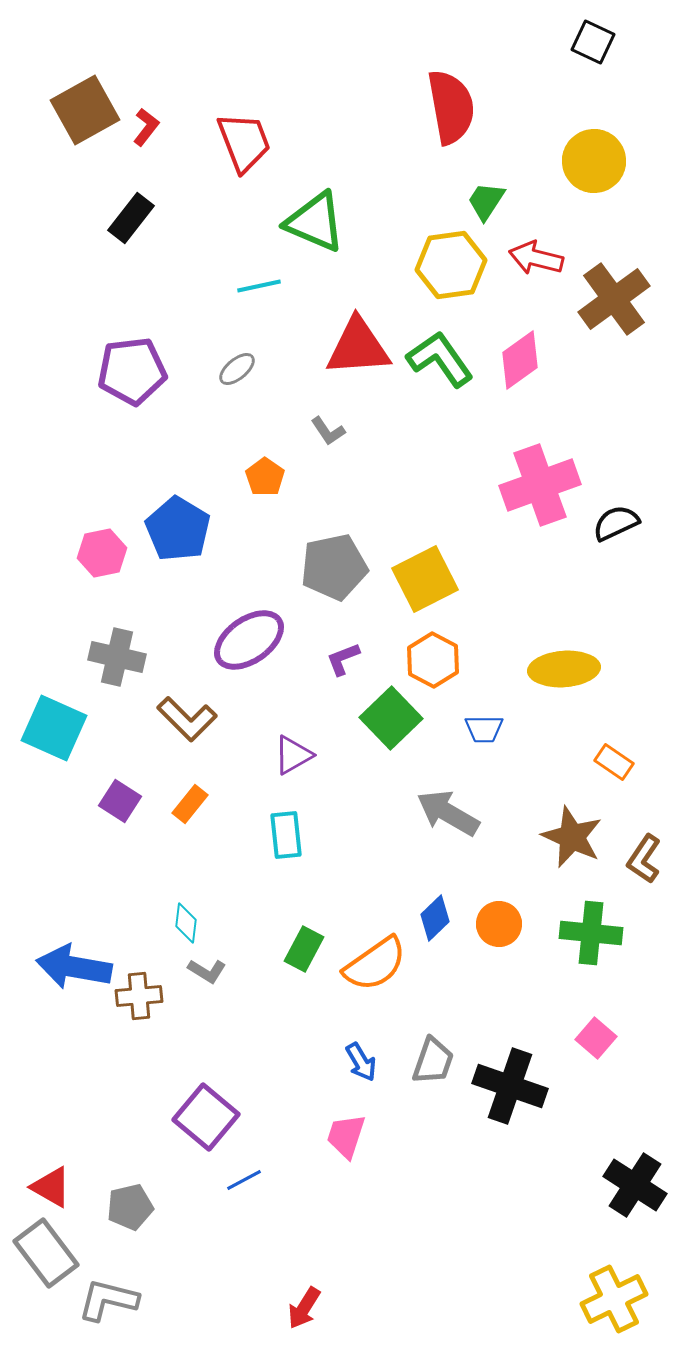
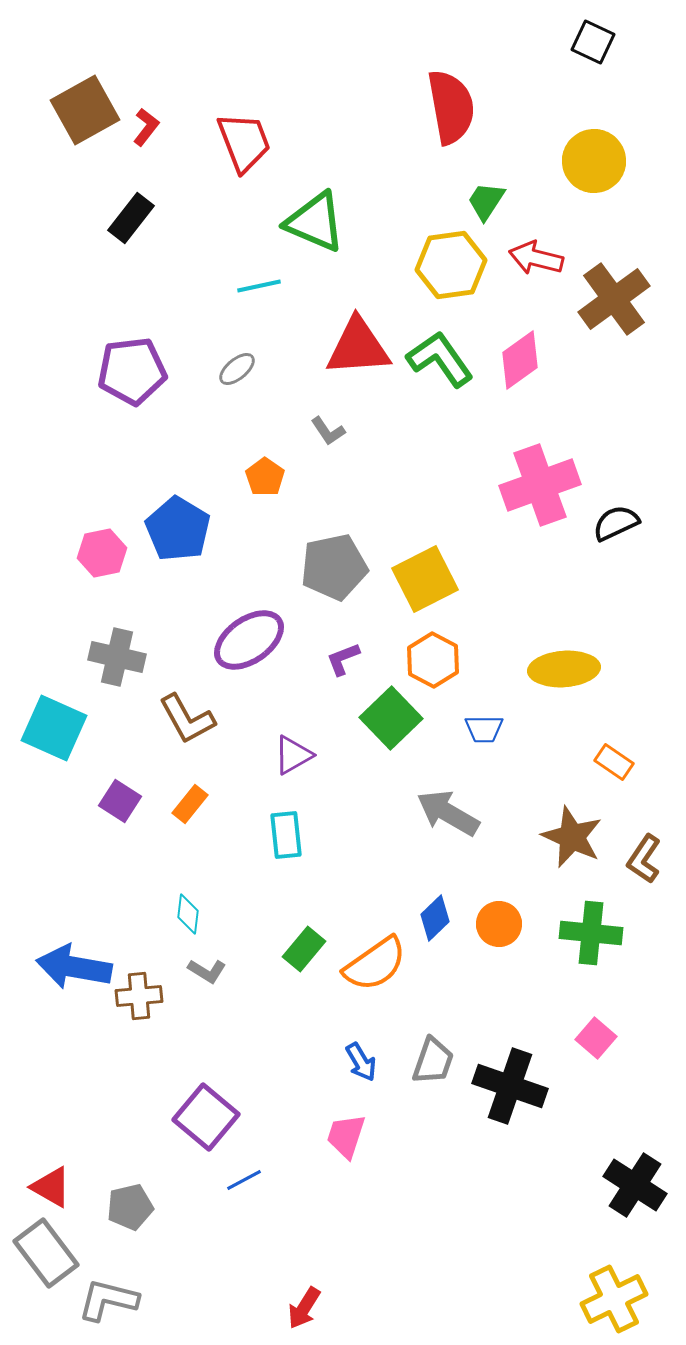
brown L-shape at (187, 719): rotated 16 degrees clockwise
cyan diamond at (186, 923): moved 2 px right, 9 px up
green rectangle at (304, 949): rotated 12 degrees clockwise
